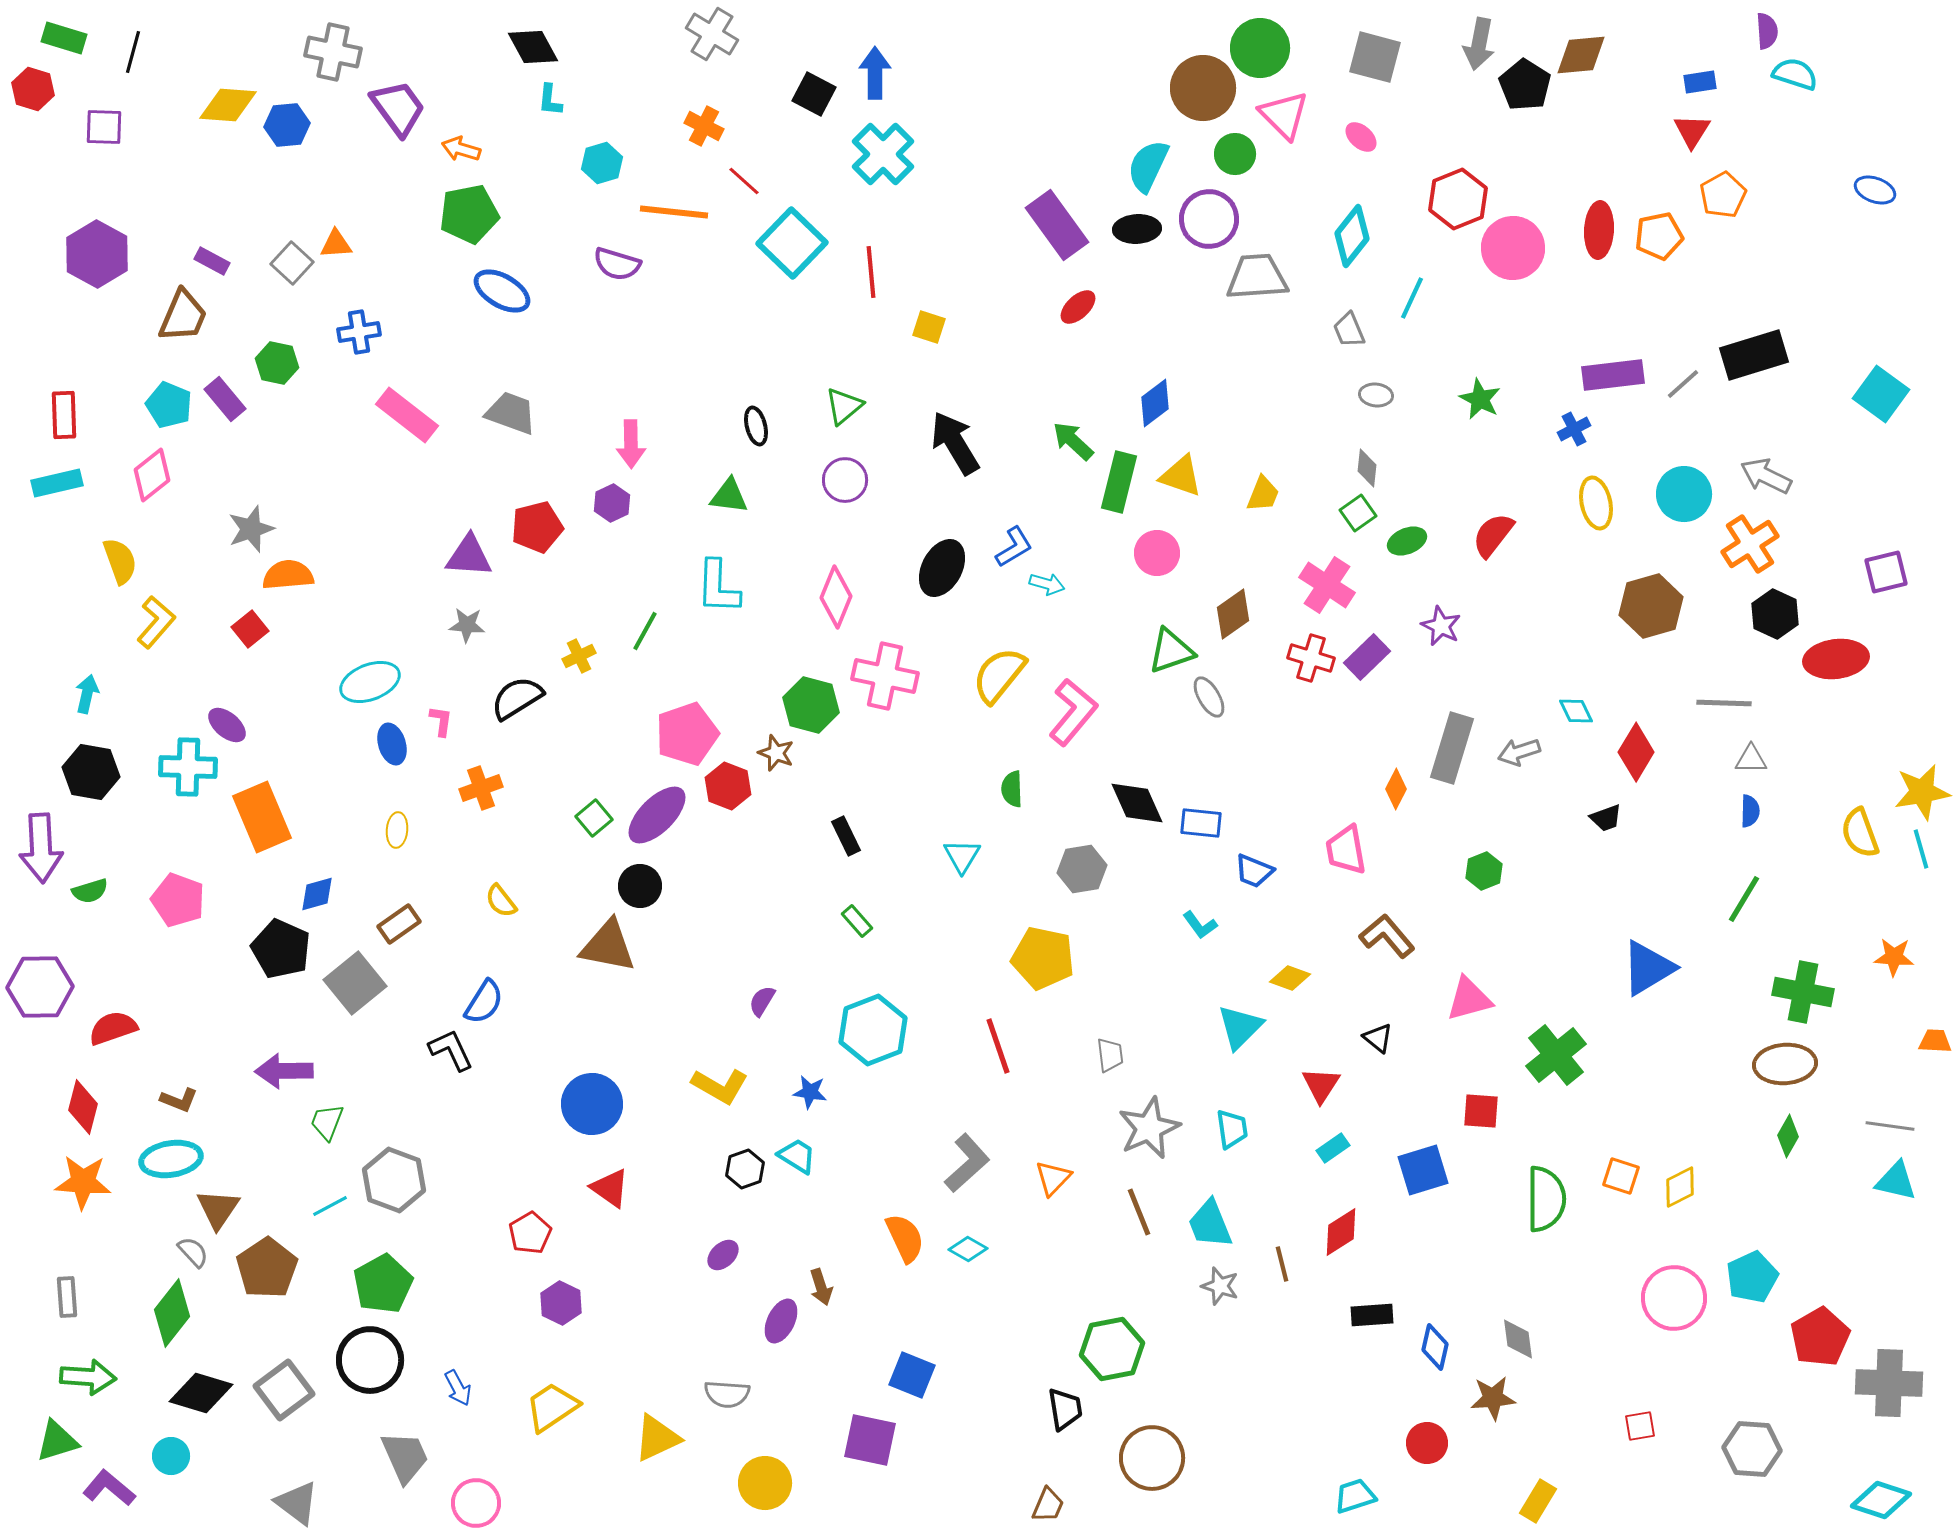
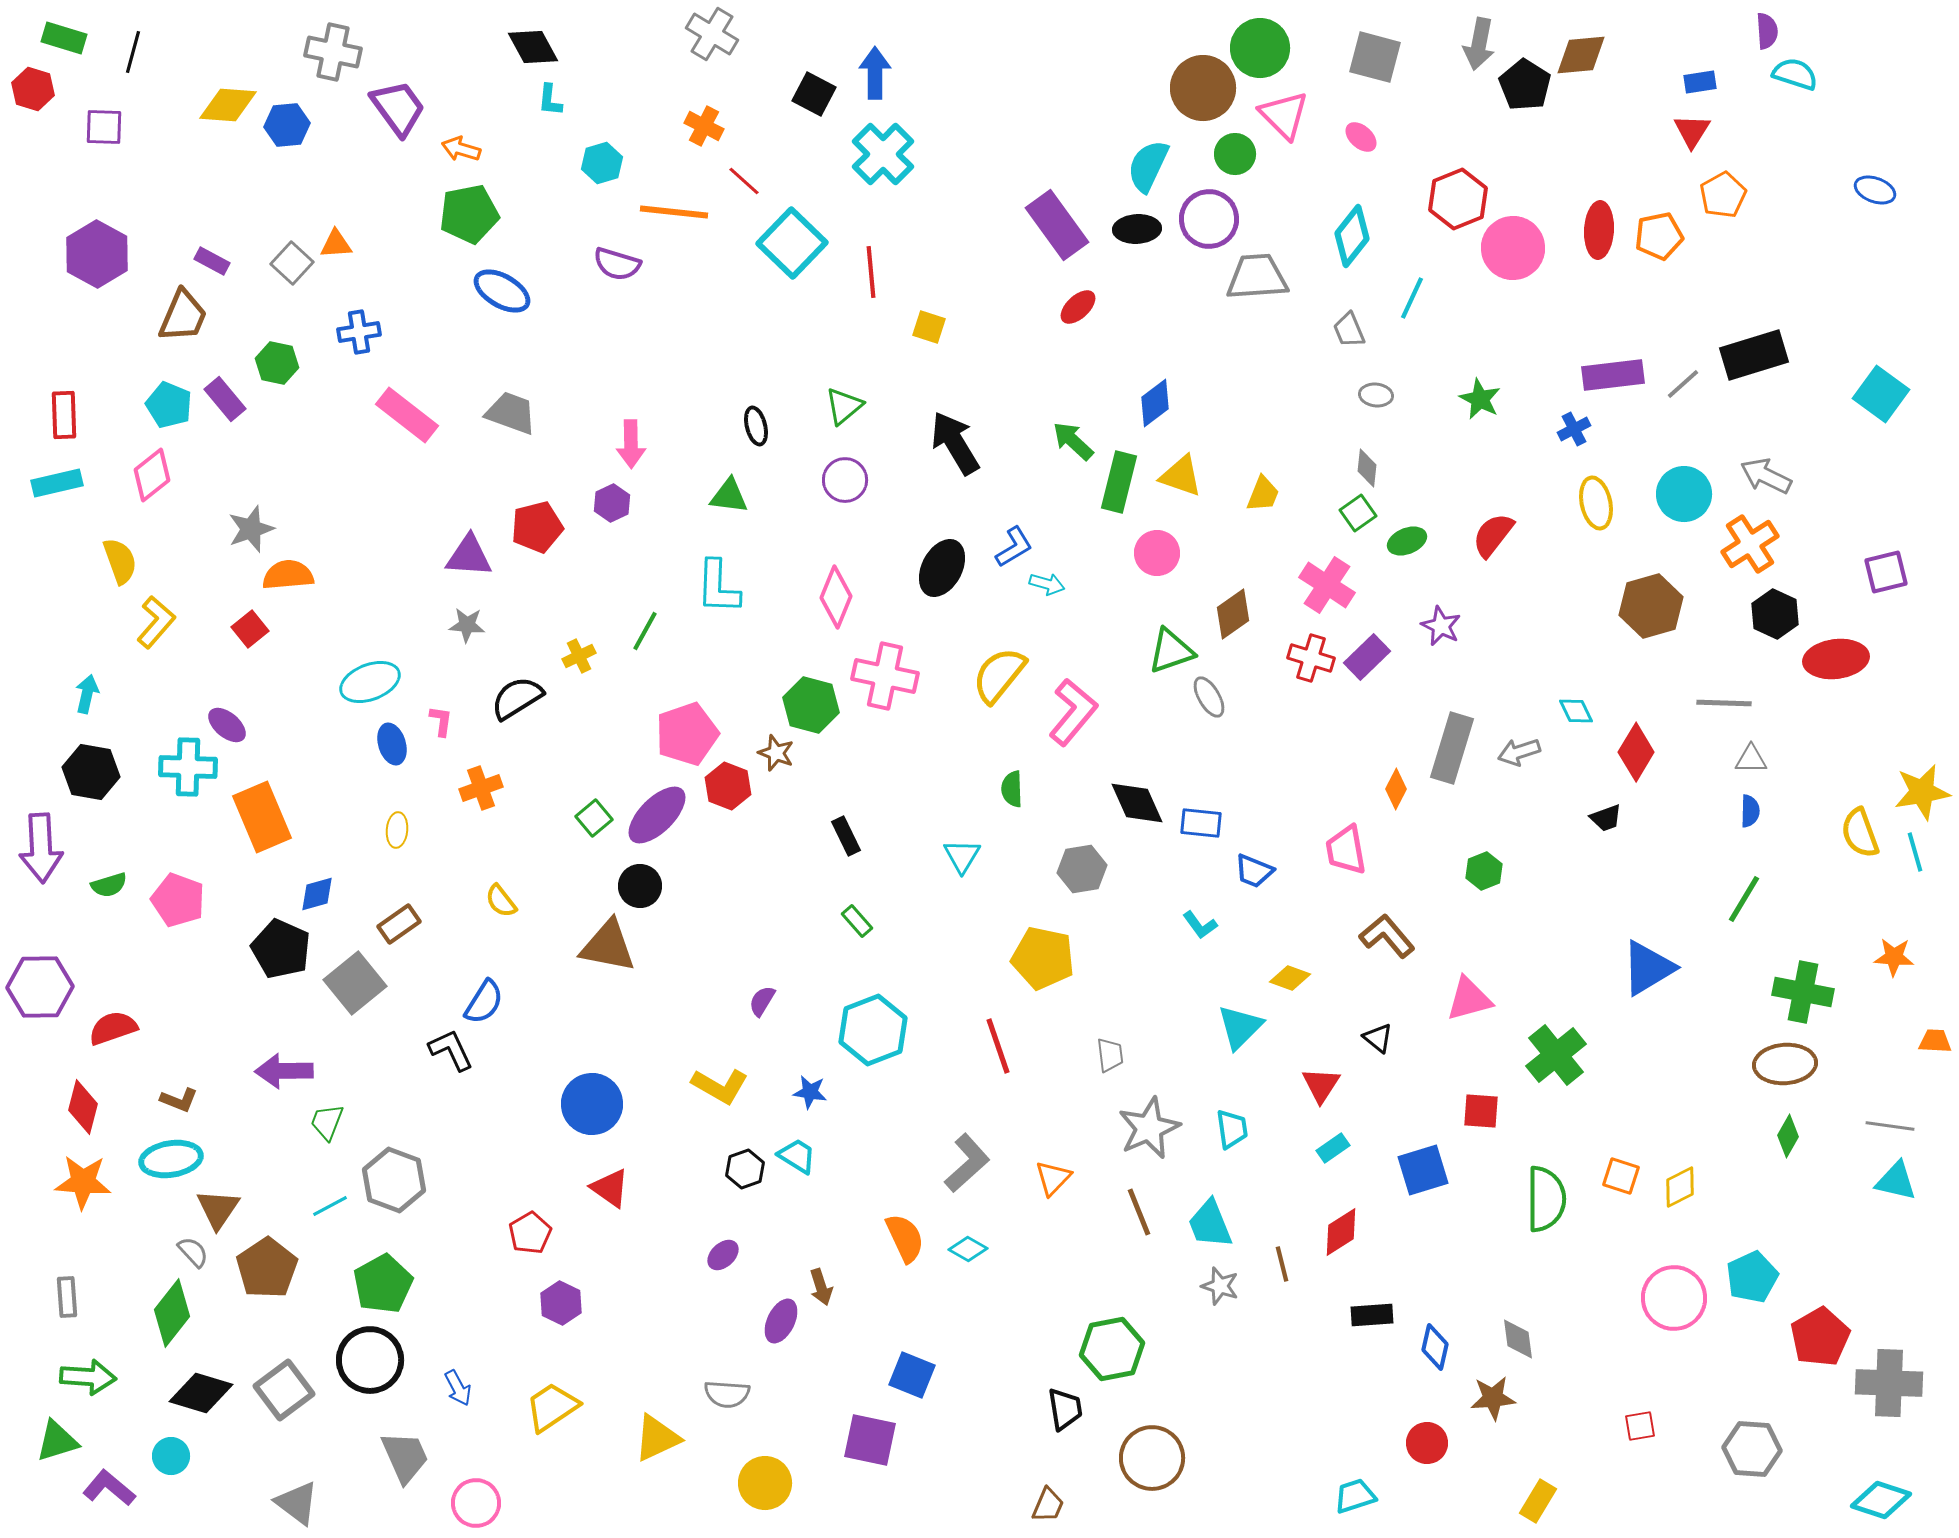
cyan line at (1921, 849): moved 6 px left, 3 px down
green semicircle at (90, 891): moved 19 px right, 6 px up
